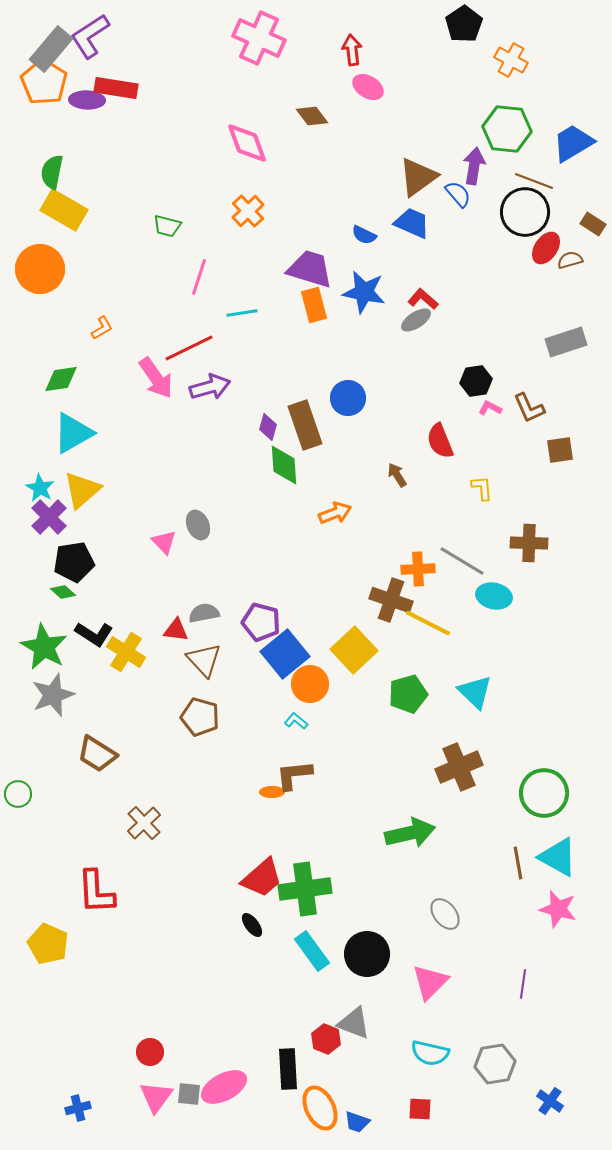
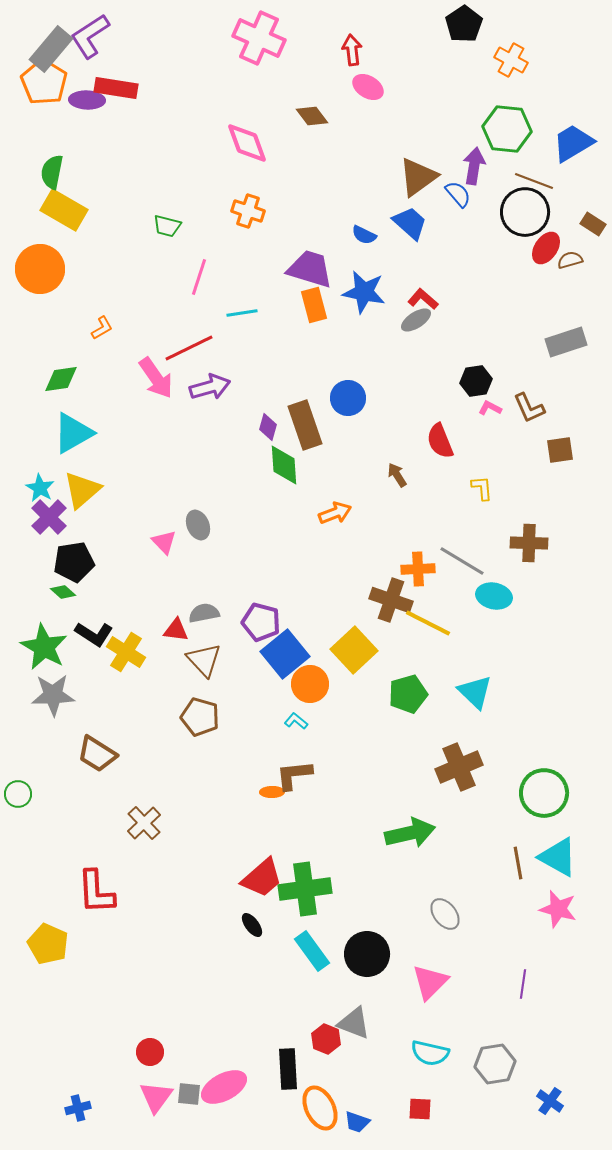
orange cross at (248, 211): rotated 28 degrees counterclockwise
blue trapezoid at (412, 223): moved 2 px left; rotated 18 degrees clockwise
gray star at (53, 695): rotated 18 degrees clockwise
